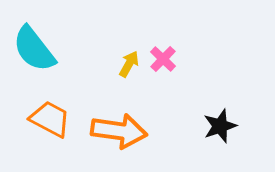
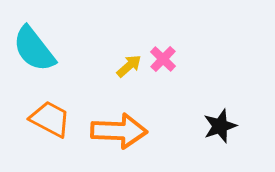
yellow arrow: moved 2 px down; rotated 20 degrees clockwise
orange arrow: rotated 6 degrees counterclockwise
